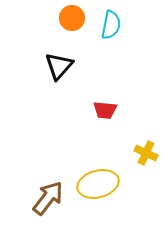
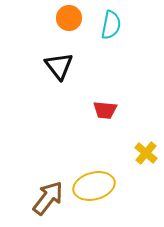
orange circle: moved 3 px left
black triangle: rotated 20 degrees counterclockwise
yellow cross: rotated 15 degrees clockwise
yellow ellipse: moved 4 px left, 2 px down
